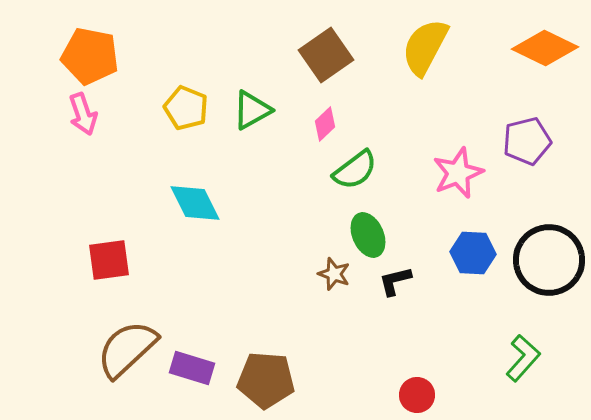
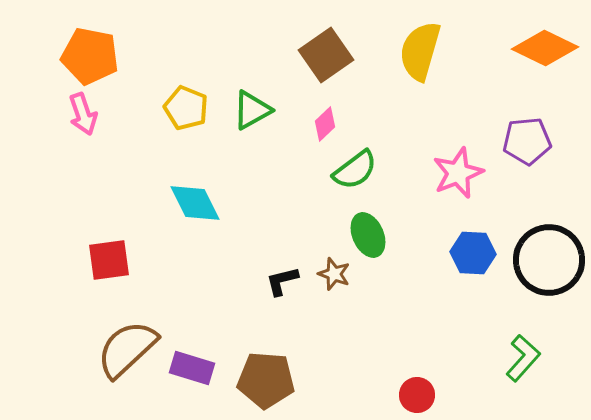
yellow semicircle: moved 5 px left, 4 px down; rotated 12 degrees counterclockwise
purple pentagon: rotated 9 degrees clockwise
black L-shape: moved 113 px left
